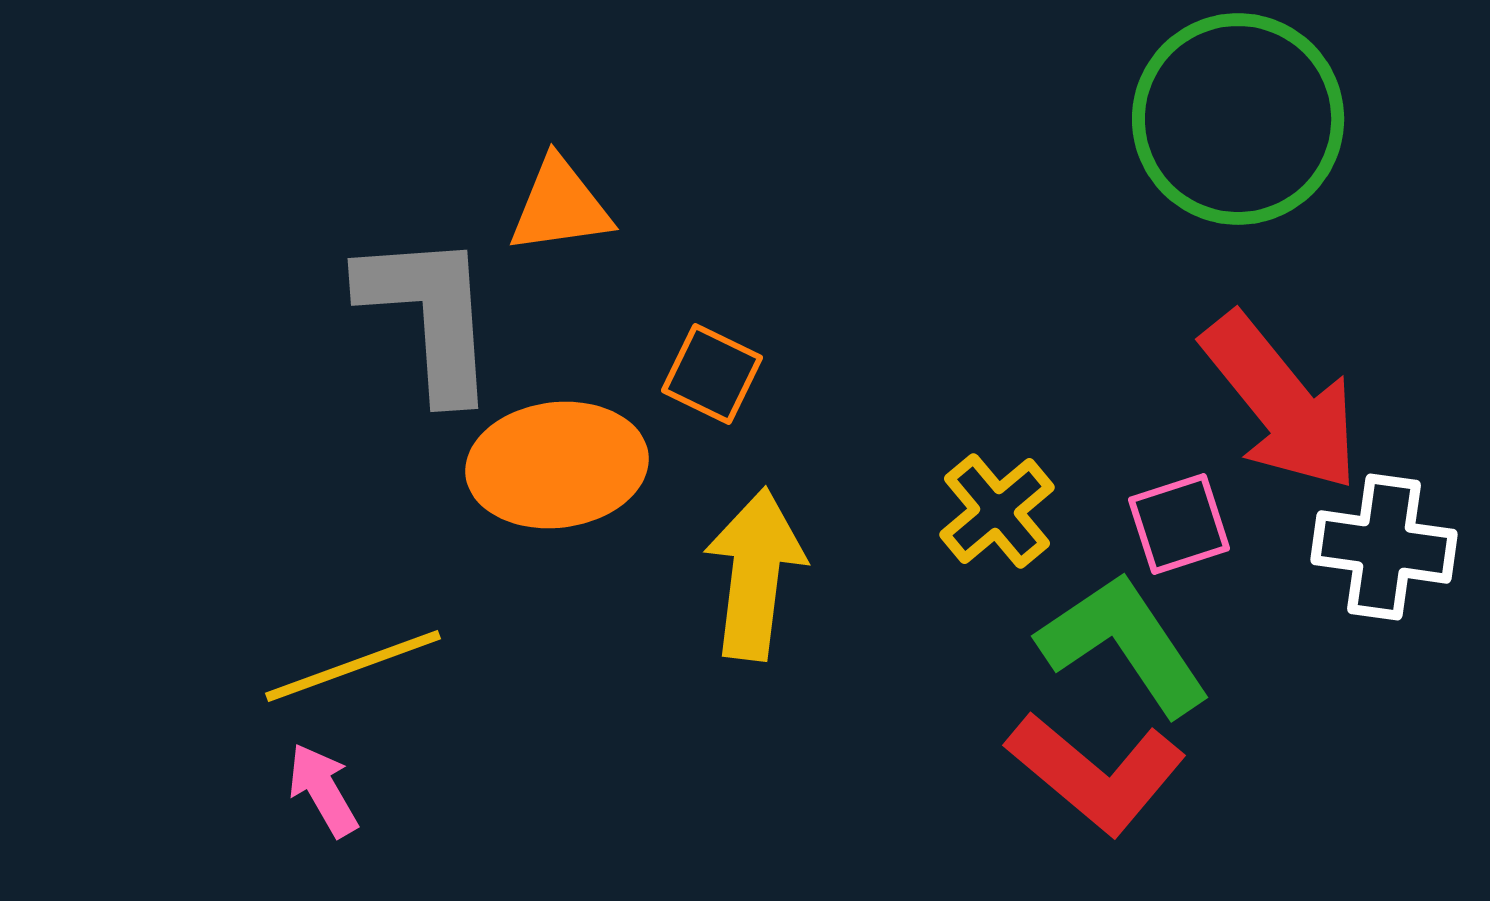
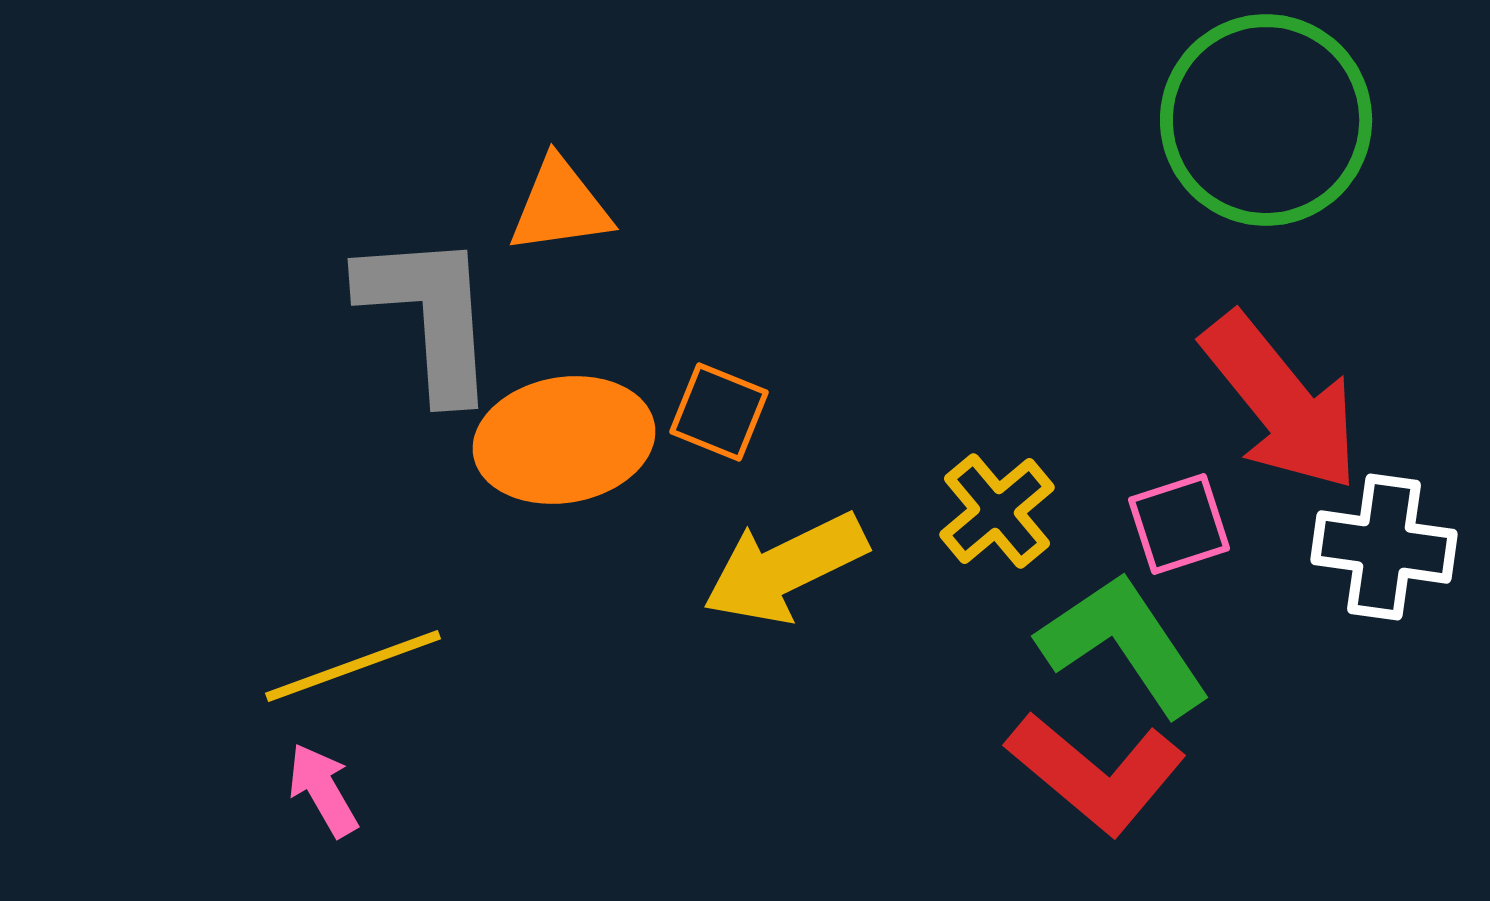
green circle: moved 28 px right, 1 px down
orange square: moved 7 px right, 38 px down; rotated 4 degrees counterclockwise
orange ellipse: moved 7 px right, 25 px up; rotated 3 degrees counterclockwise
yellow arrow: moved 30 px right, 6 px up; rotated 123 degrees counterclockwise
